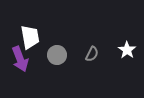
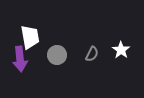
white star: moved 6 px left
purple arrow: rotated 15 degrees clockwise
